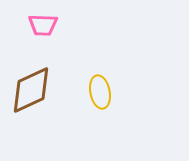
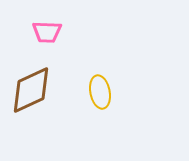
pink trapezoid: moved 4 px right, 7 px down
